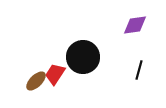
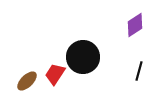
purple diamond: rotated 25 degrees counterclockwise
black line: moved 1 px down
brown ellipse: moved 9 px left
